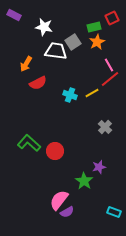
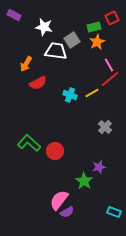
gray square: moved 1 px left, 2 px up
